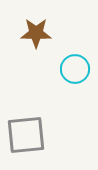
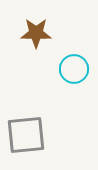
cyan circle: moved 1 px left
